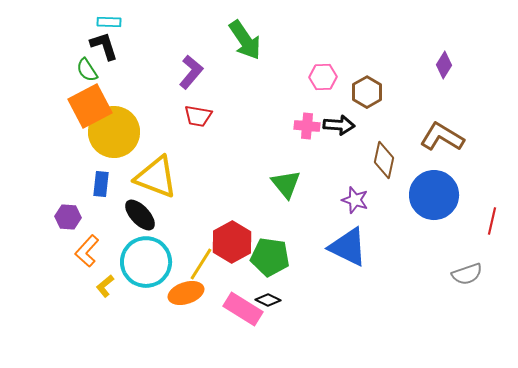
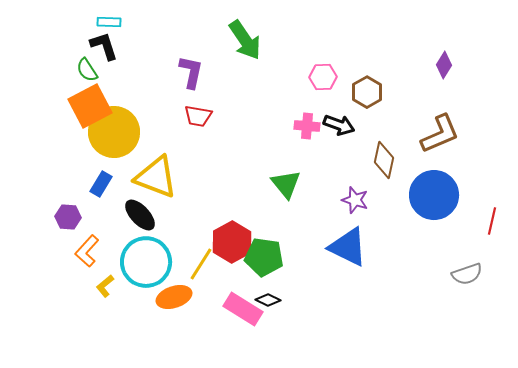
purple L-shape: rotated 28 degrees counterclockwise
black arrow: rotated 16 degrees clockwise
brown L-shape: moved 2 px left, 3 px up; rotated 126 degrees clockwise
blue rectangle: rotated 25 degrees clockwise
green pentagon: moved 6 px left
orange ellipse: moved 12 px left, 4 px down
